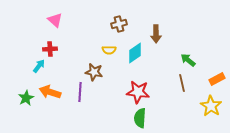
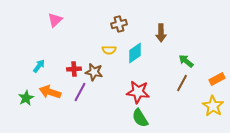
pink triangle: rotated 35 degrees clockwise
brown arrow: moved 5 px right, 1 px up
red cross: moved 24 px right, 20 px down
green arrow: moved 2 px left, 1 px down
brown line: rotated 42 degrees clockwise
purple line: rotated 24 degrees clockwise
yellow star: moved 2 px right
green semicircle: rotated 36 degrees counterclockwise
